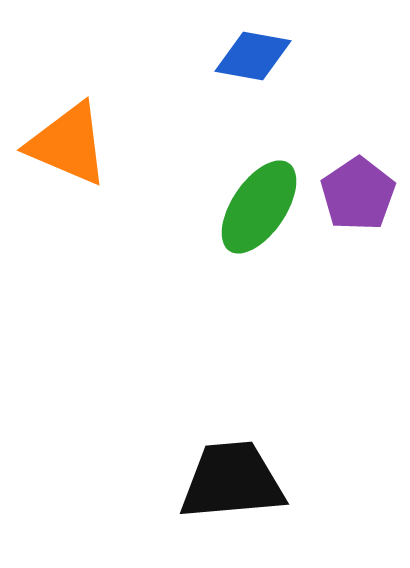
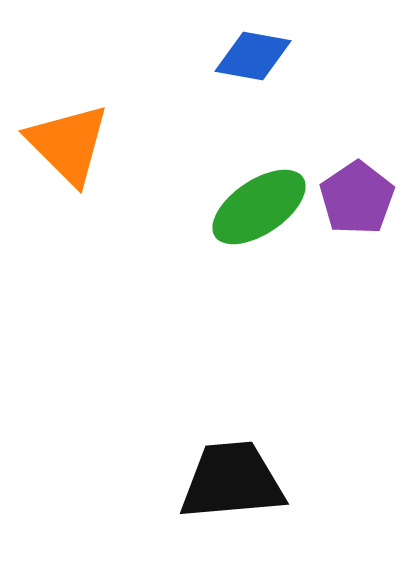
orange triangle: rotated 22 degrees clockwise
purple pentagon: moved 1 px left, 4 px down
green ellipse: rotated 22 degrees clockwise
